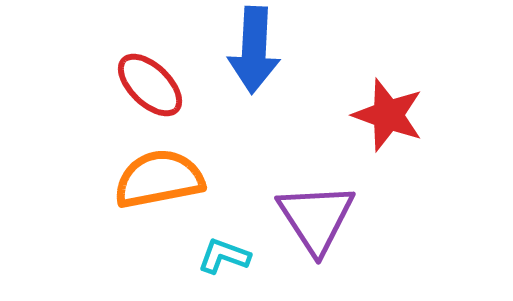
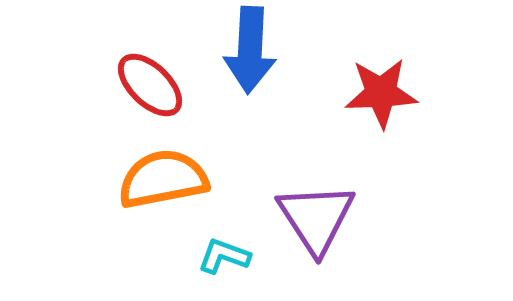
blue arrow: moved 4 px left
red star: moved 7 px left, 22 px up; rotated 22 degrees counterclockwise
orange semicircle: moved 4 px right
